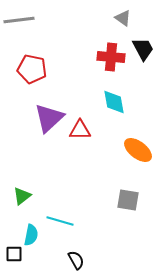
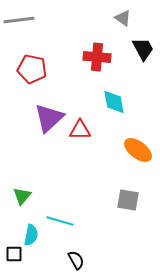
red cross: moved 14 px left
green triangle: rotated 12 degrees counterclockwise
